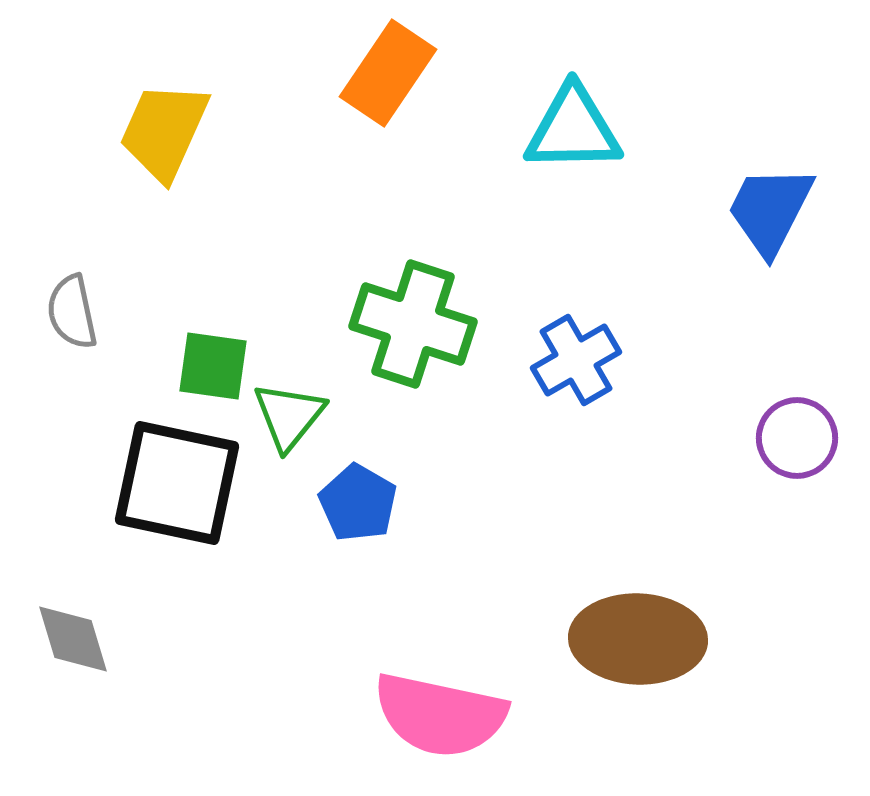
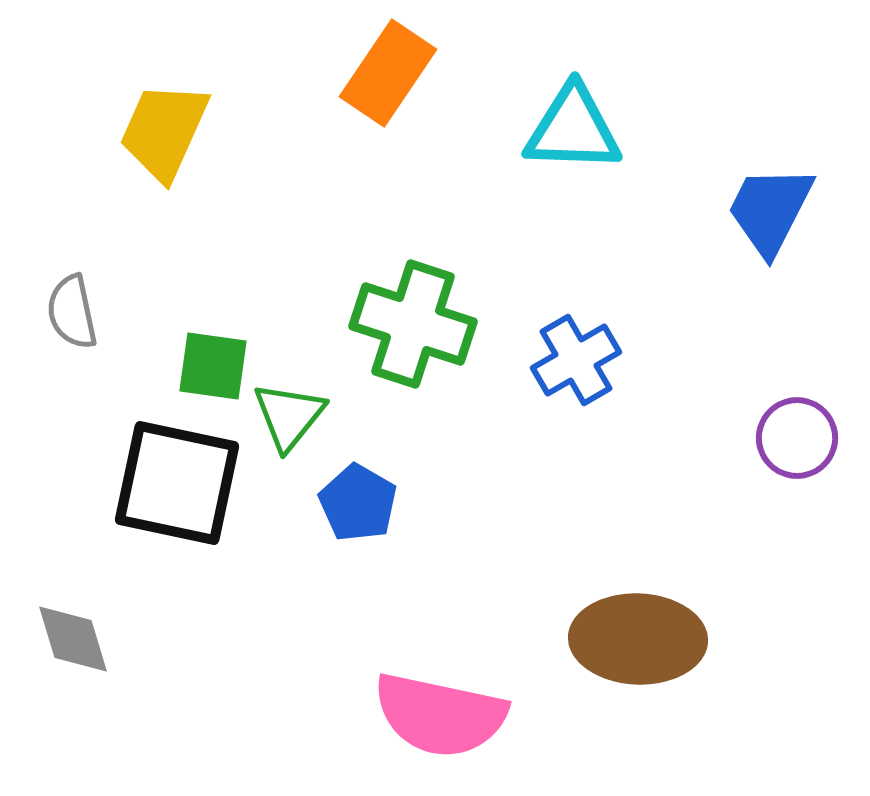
cyan triangle: rotated 3 degrees clockwise
